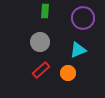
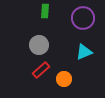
gray circle: moved 1 px left, 3 px down
cyan triangle: moved 6 px right, 2 px down
orange circle: moved 4 px left, 6 px down
